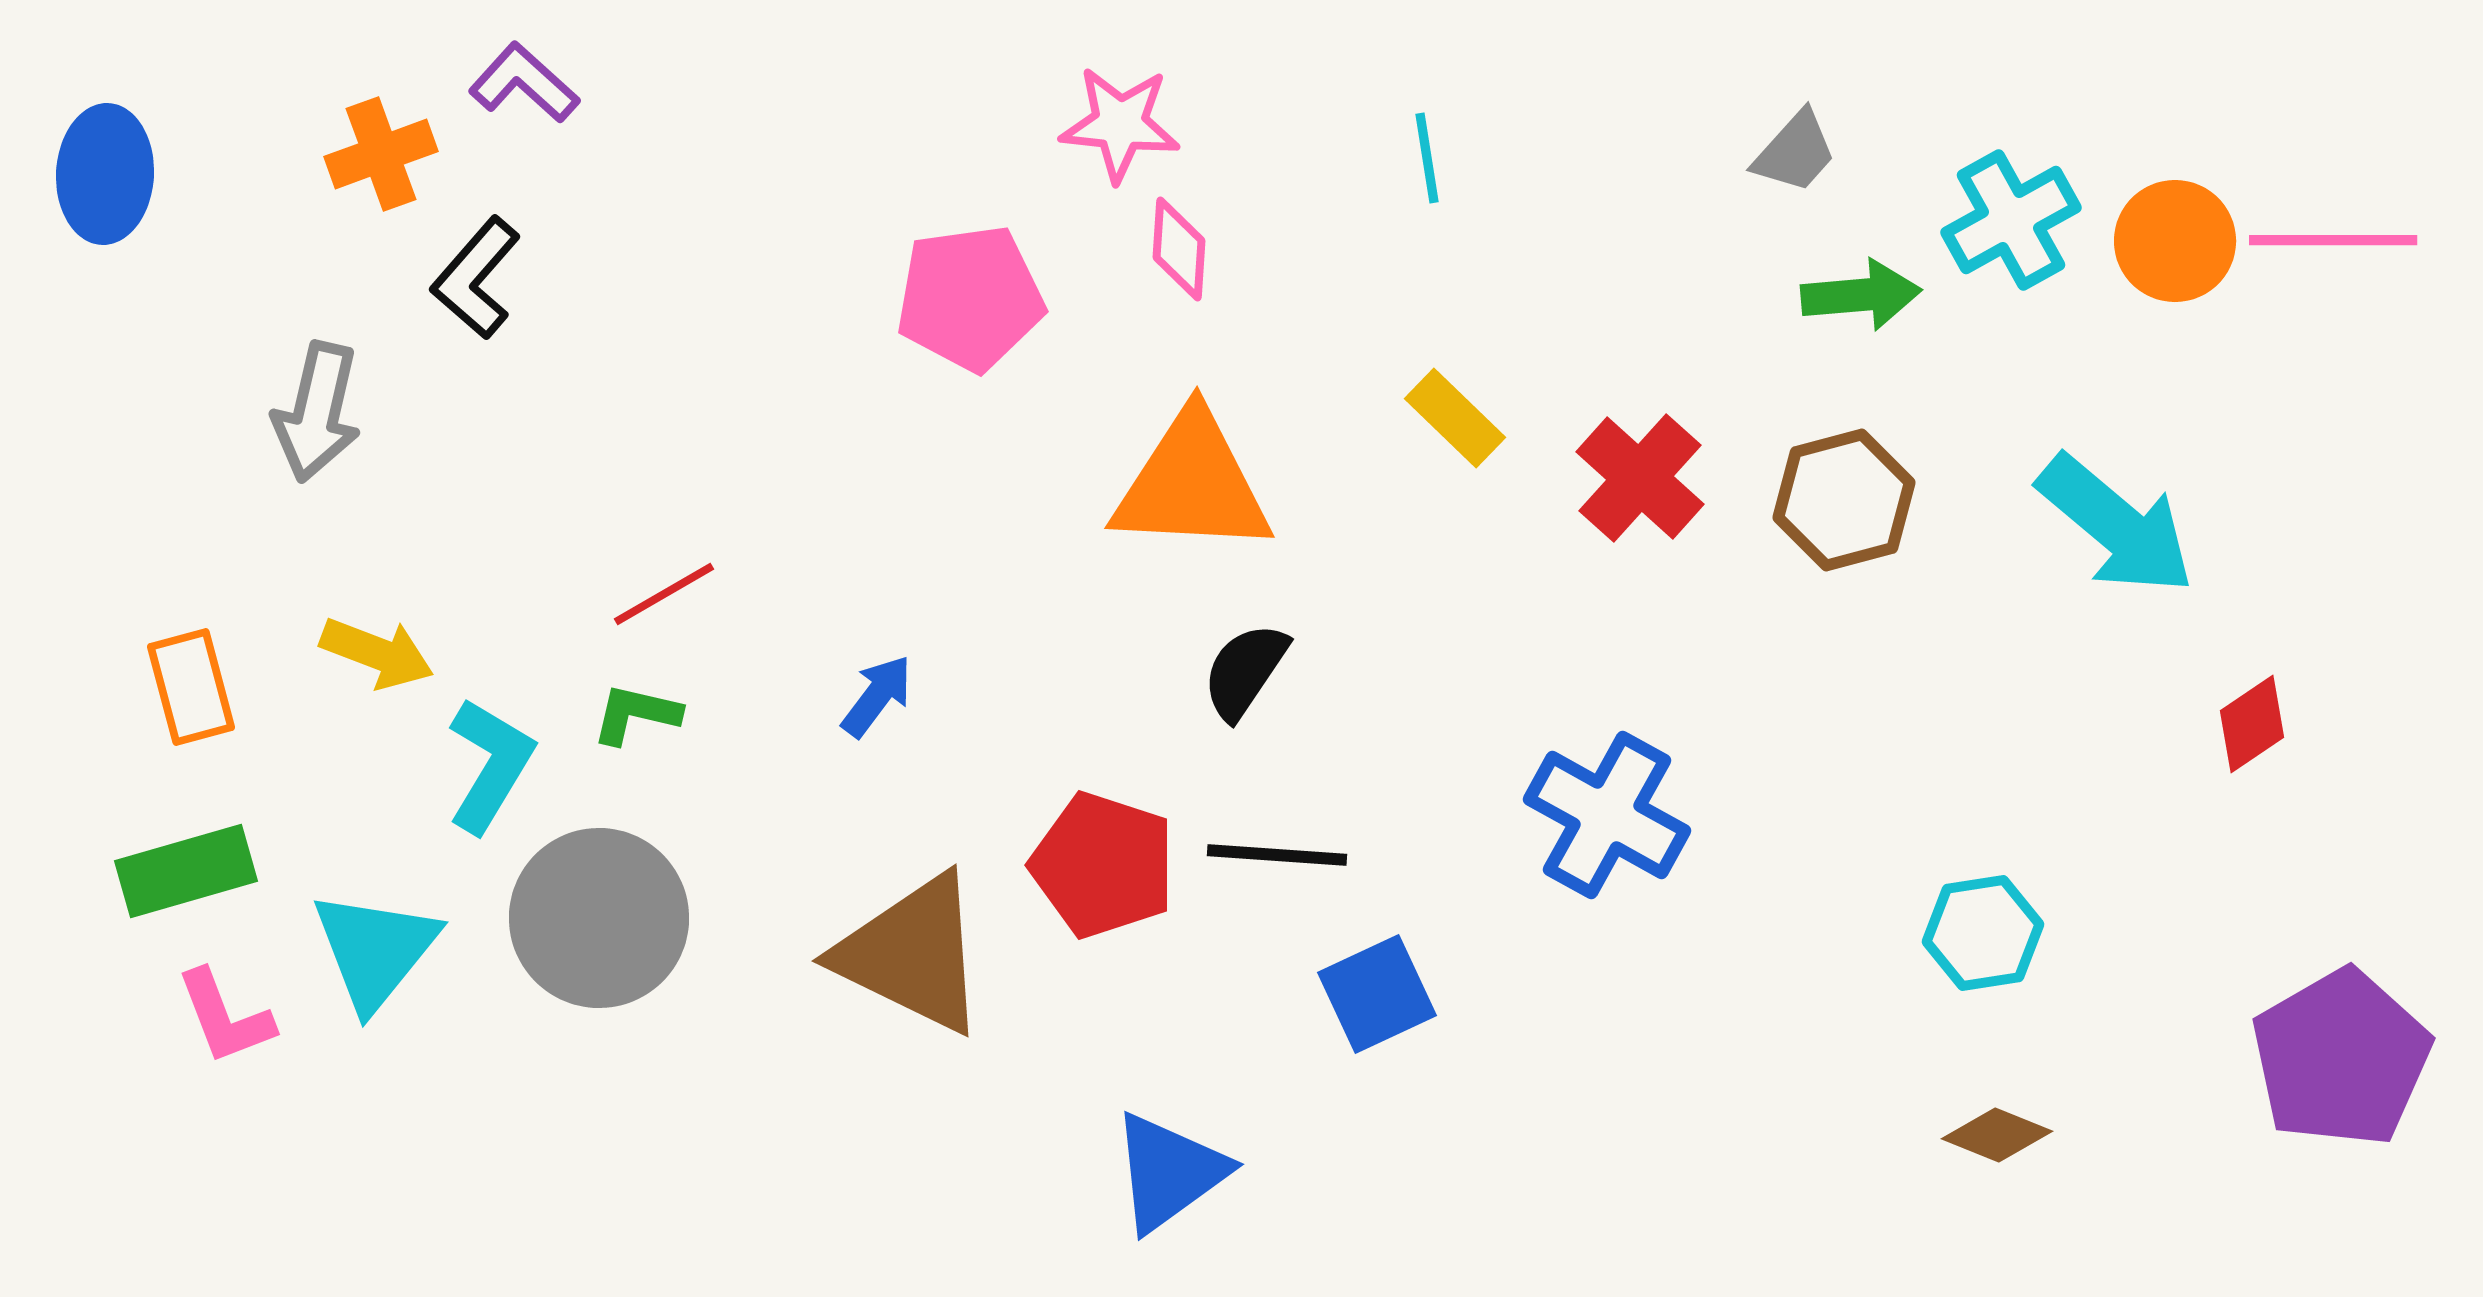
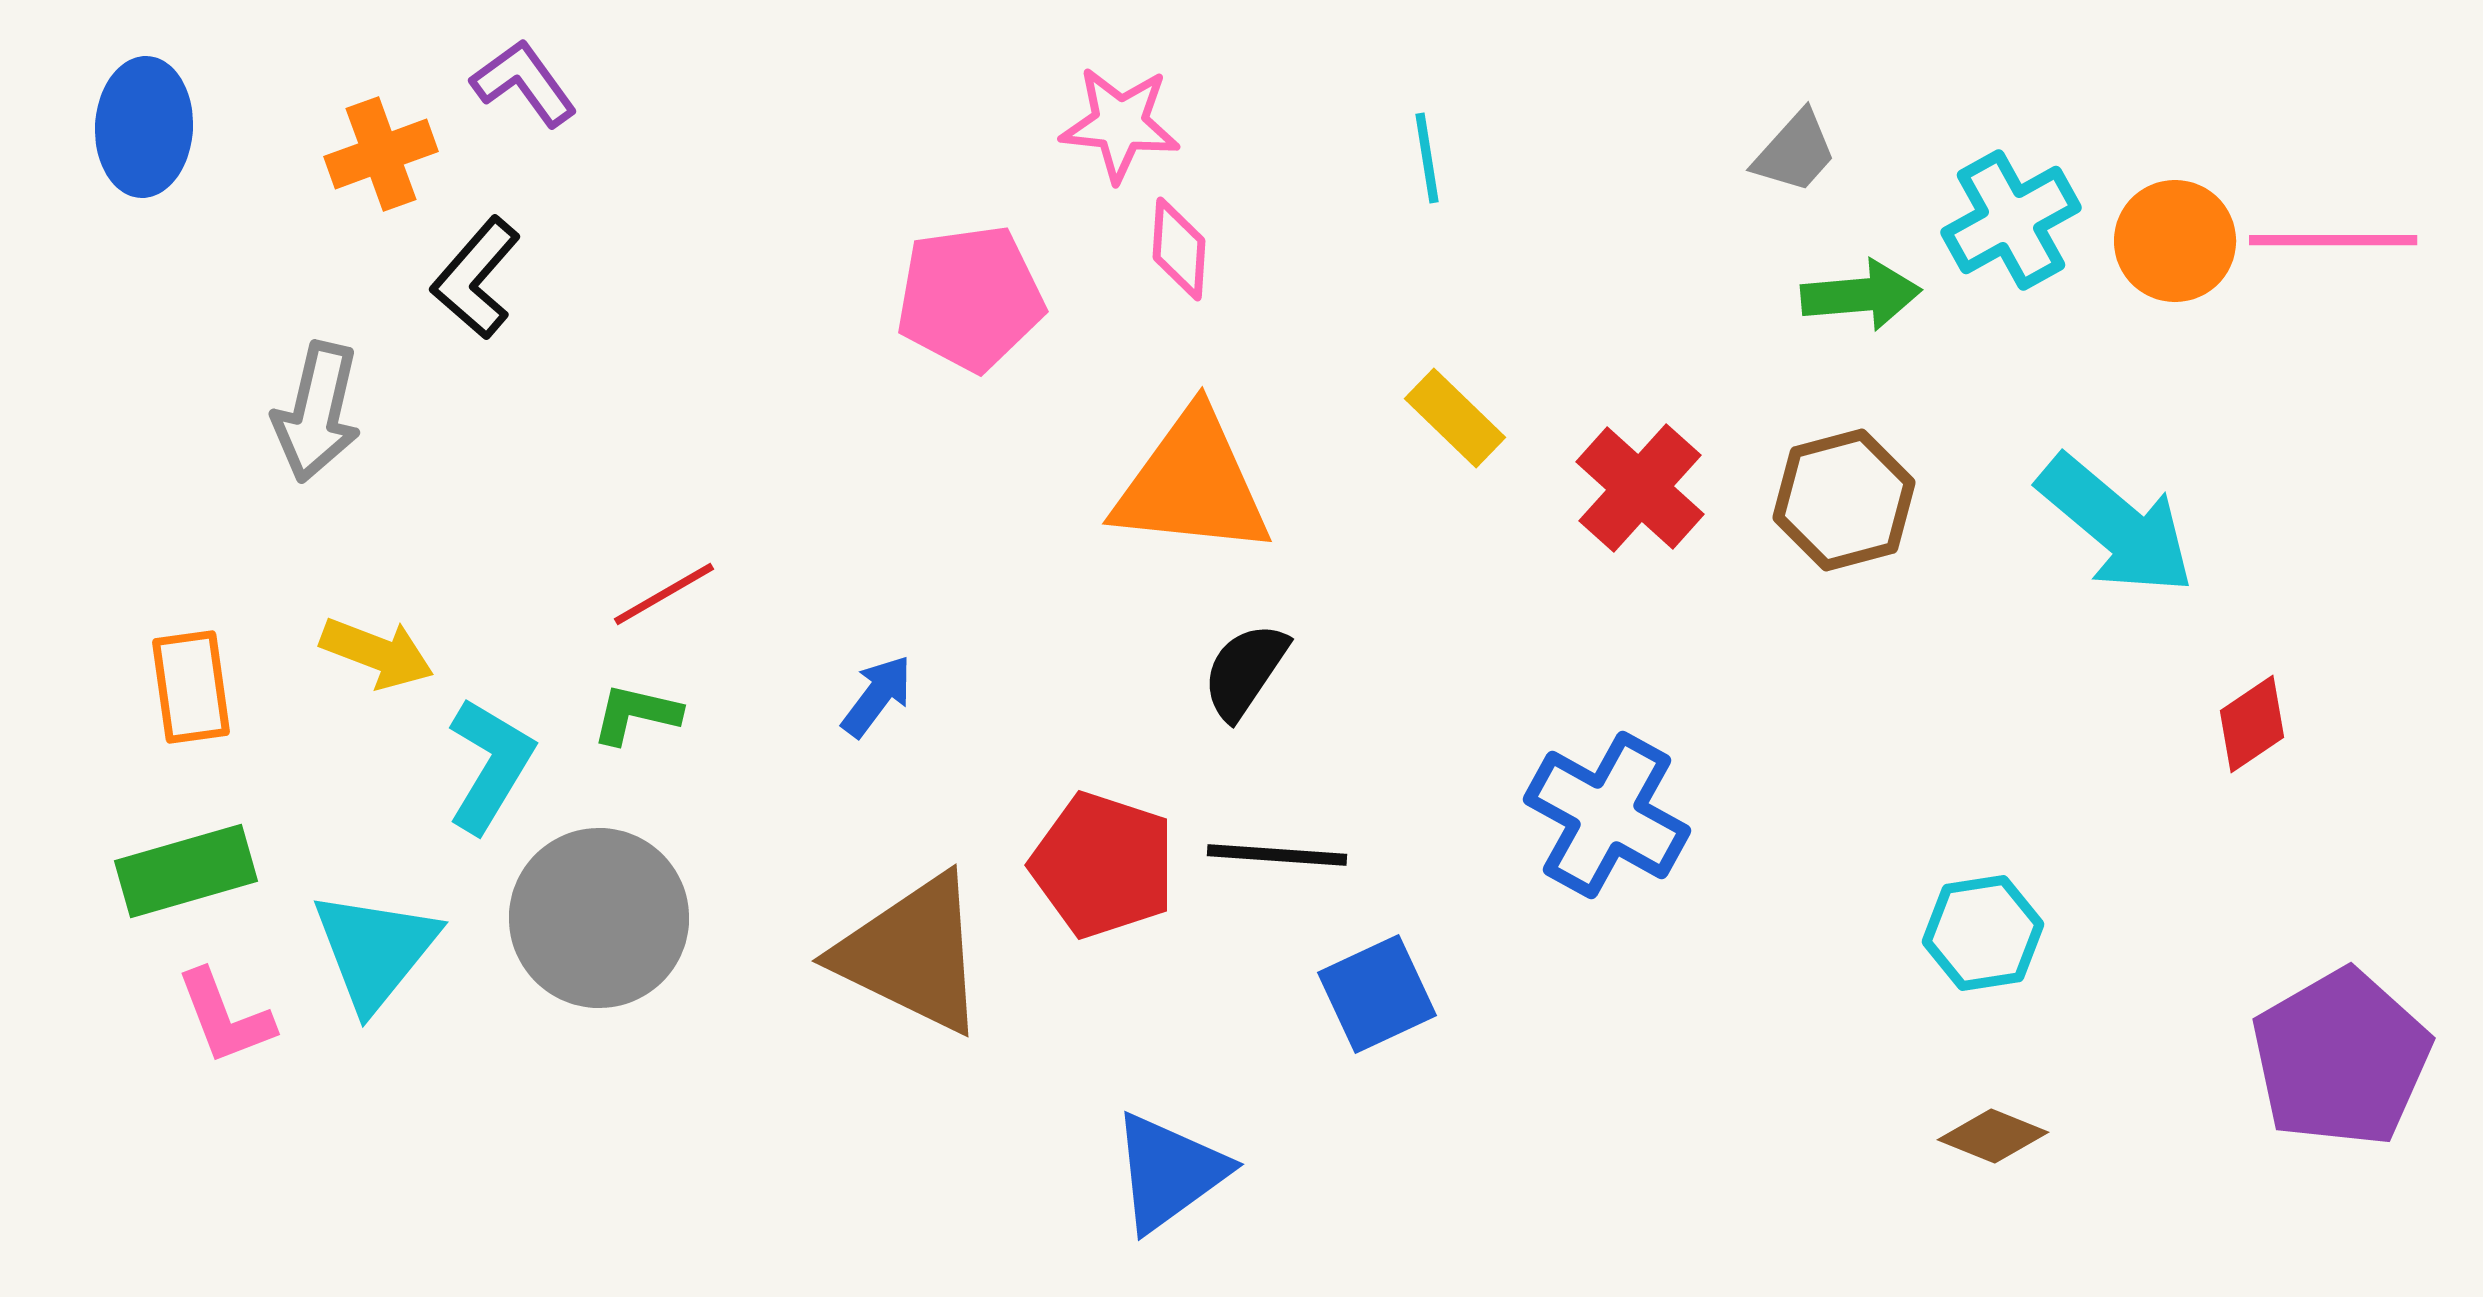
purple L-shape: rotated 12 degrees clockwise
blue ellipse: moved 39 px right, 47 px up
red cross: moved 10 px down
orange triangle: rotated 3 degrees clockwise
orange rectangle: rotated 7 degrees clockwise
brown diamond: moved 4 px left, 1 px down
